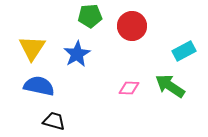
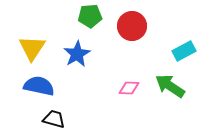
black trapezoid: moved 2 px up
